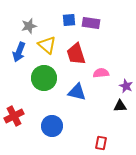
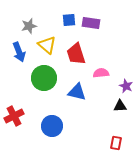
blue arrow: rotated 42 degrees counterclockwise
red rectangle: moved 15 px right
